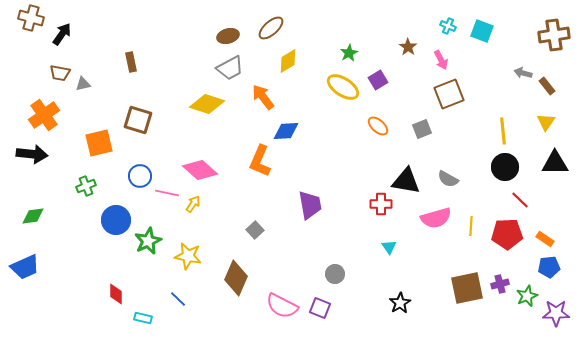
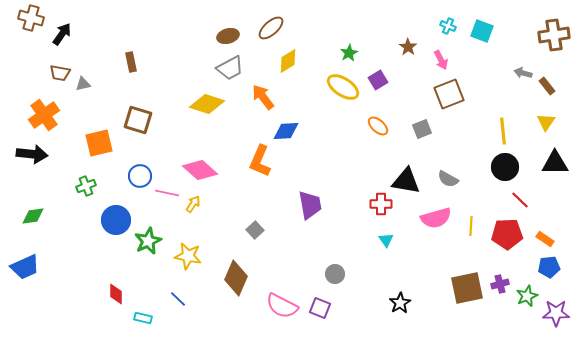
cyan triangle at (389, 247): moved 3 px left, 7 px up
